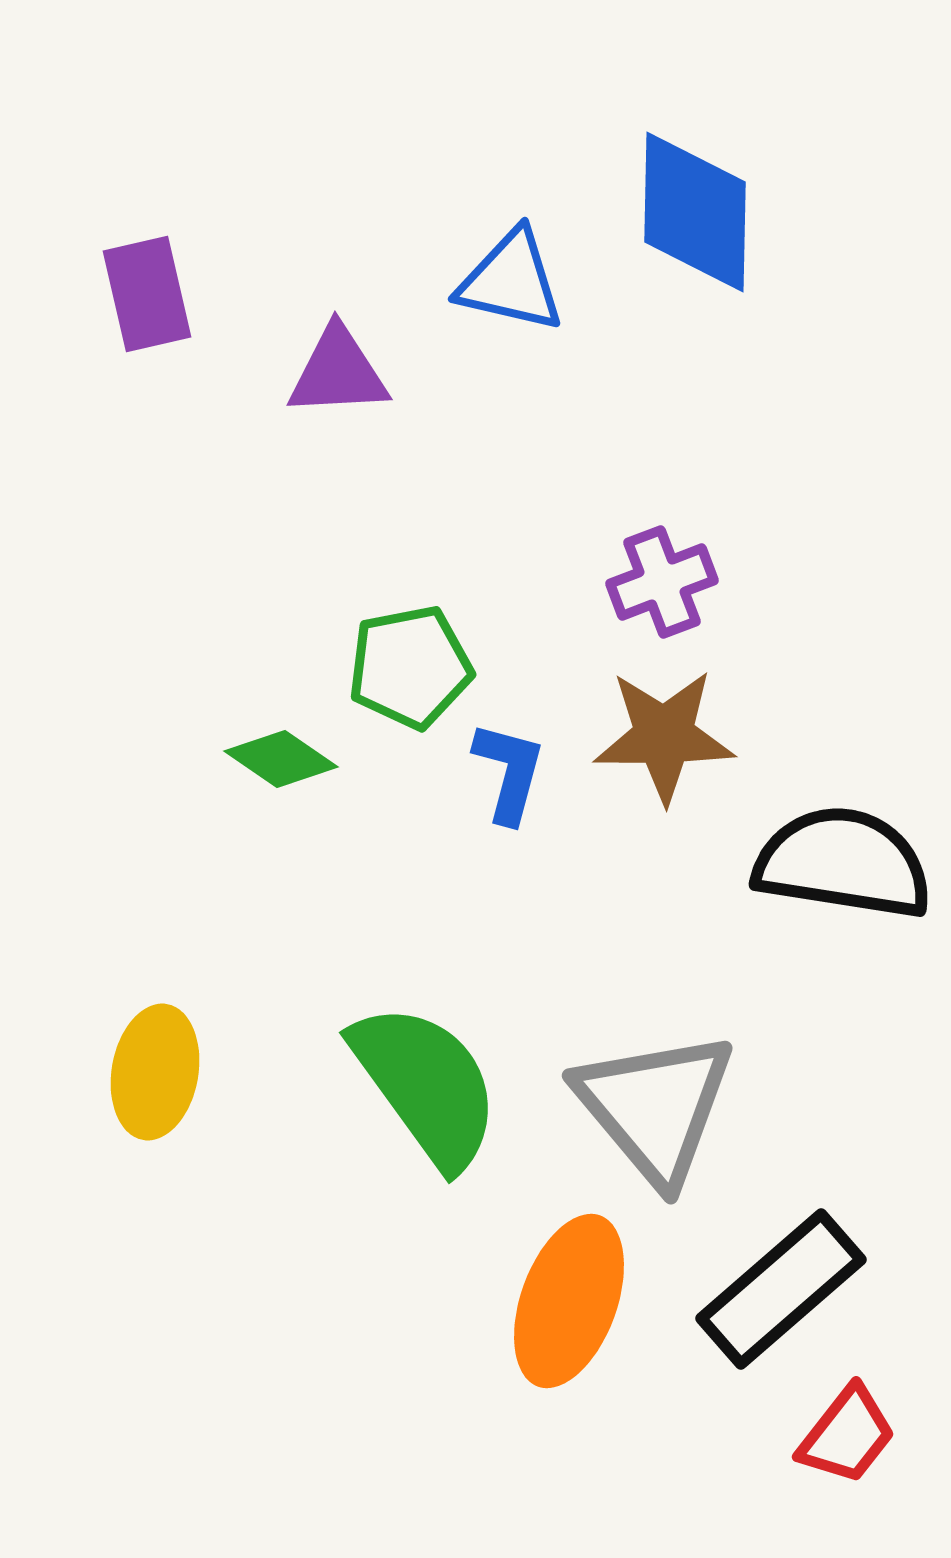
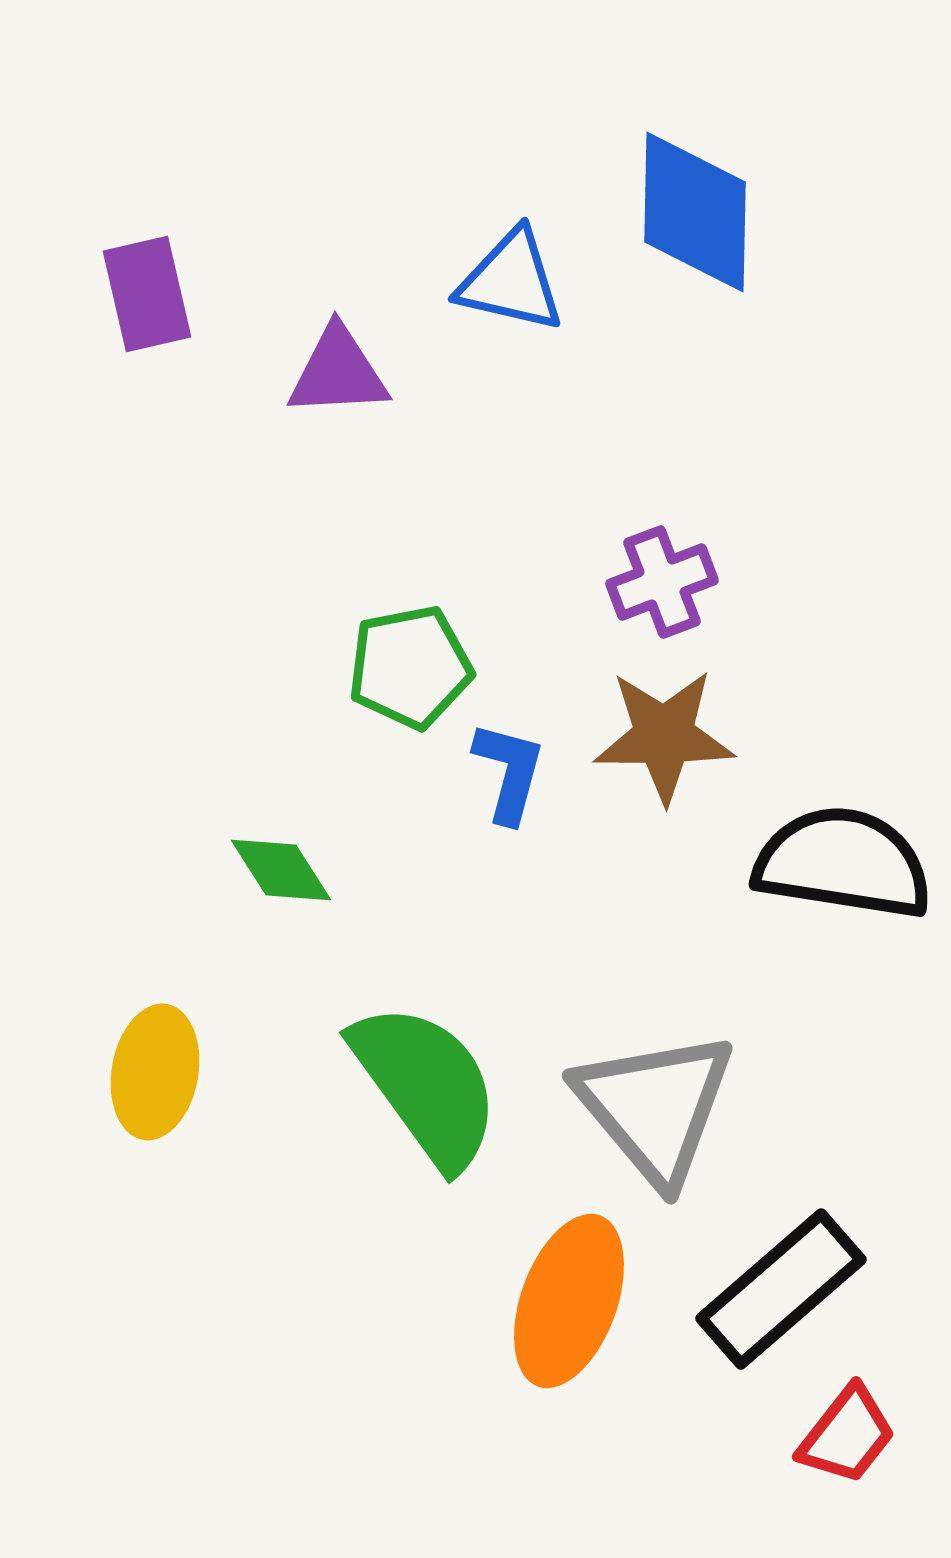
green diamond: moved 111 px down; rotated 23 degrees clockwise
